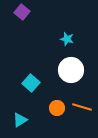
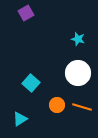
purple square: moved 4 px right, 1 px down; rotated 21 degrees clockwise
cyan star: moved 11 px right
white circle: moved 7 px right, 3 px down
orange circle: moved 3 px up
cyan triangle: moved 1 px up
